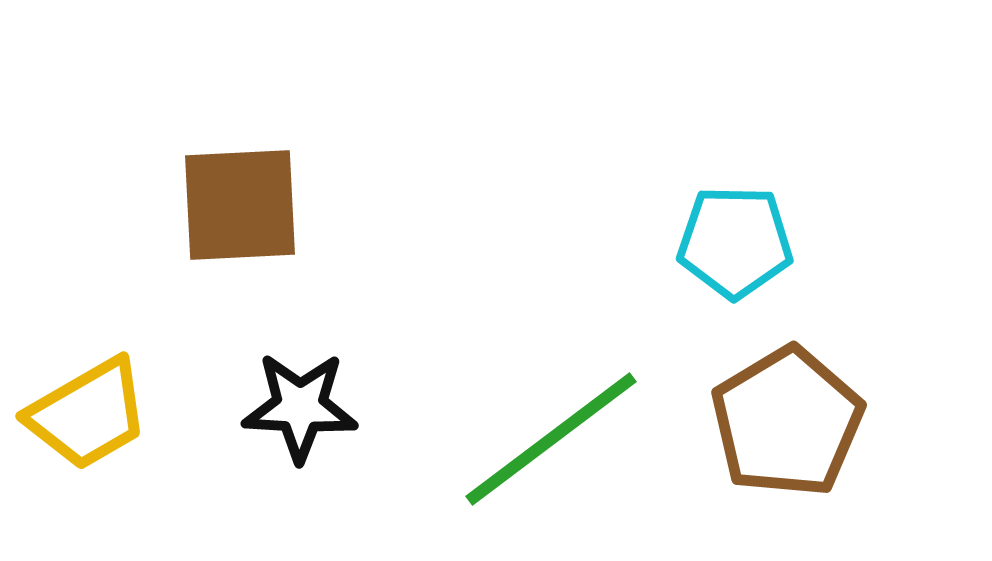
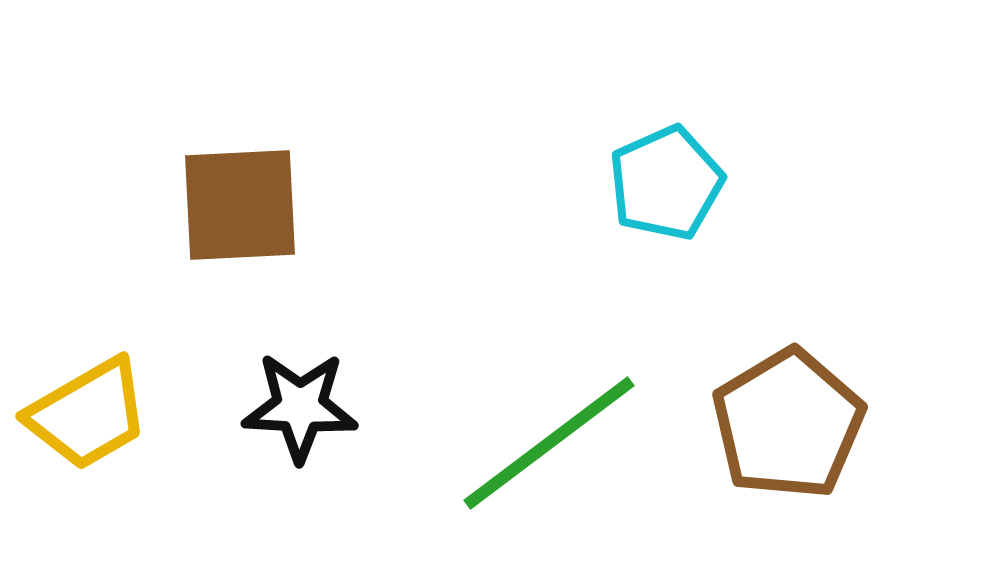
cyan pentagon: moved 69 px left, 59 px up; rotated 25 degrees counterclockwise
brown pentagon: moved 1 px right, 2 px down
green line: moved 2 px left, 4 px down
